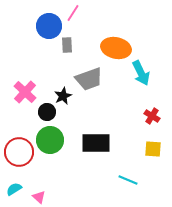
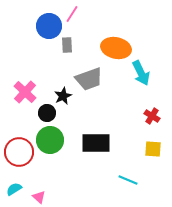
pink line: moved 1 px left, 1 px down
black circle: moved 1 px down
